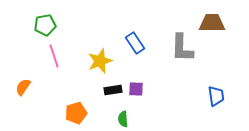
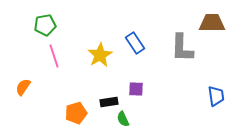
yellow star: moved 6 px up; rotated 10 degrees counterclockwise
black rectangle: moved 4 px left, 12 px down
green semicircle: rotated 21 degrees counterclockwise
